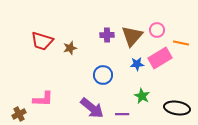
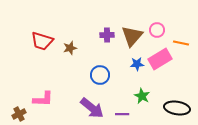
pink rectangle: moved 1 px down
blue circle: moved 3 px left
